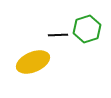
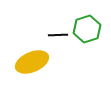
yellow ellipse: moved 1 px left
